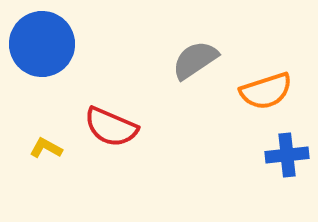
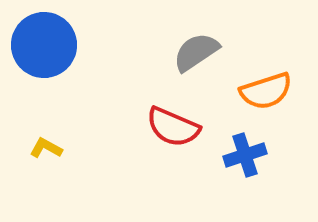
blue circle: moved 2 px right, 1 px down
gray semicircle: moved 1 px right, 8 px up
red semicircle: moved 62 px right
blue cross: moved 42 px left; rotated 12 degrees counterclockwise
